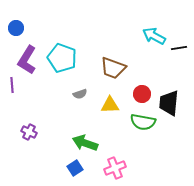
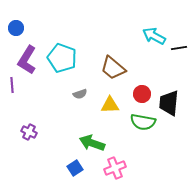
brown trapezoid: rotated 20 degrees clockwise
green arrow: moved 7 px right
